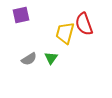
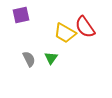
red semicircle: moved 1 px right, 3 px down; rotated 15 degrees counterclockwise
yellow trapezoid: rotated 75 degrees counterclockwise
gray semicircle: rotated 84 degrees counterclockwise
